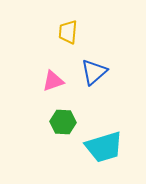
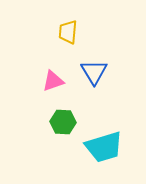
blue triangle: rotated 20 degrees counterclockwise
